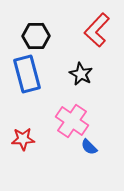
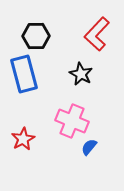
red L-shape: moved 4 px down
blue rectangle: moved 3 px left
pink cross: rotated 12 degrees counterclockwise
red star: rotated 25 degrees counterclockwise
blue semicircle: rotated 84 degrees clockwise
